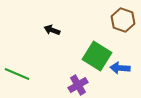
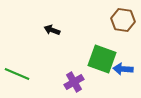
brown hexagon: rotated 10 degrees counterclockwise
green square: moved 5 px right, 3 px down; rotated 12 degrees counterclockwise
blue arrow: moved 3 px right, 1 px down
purple cross: moved 4 px left, 3 px up
